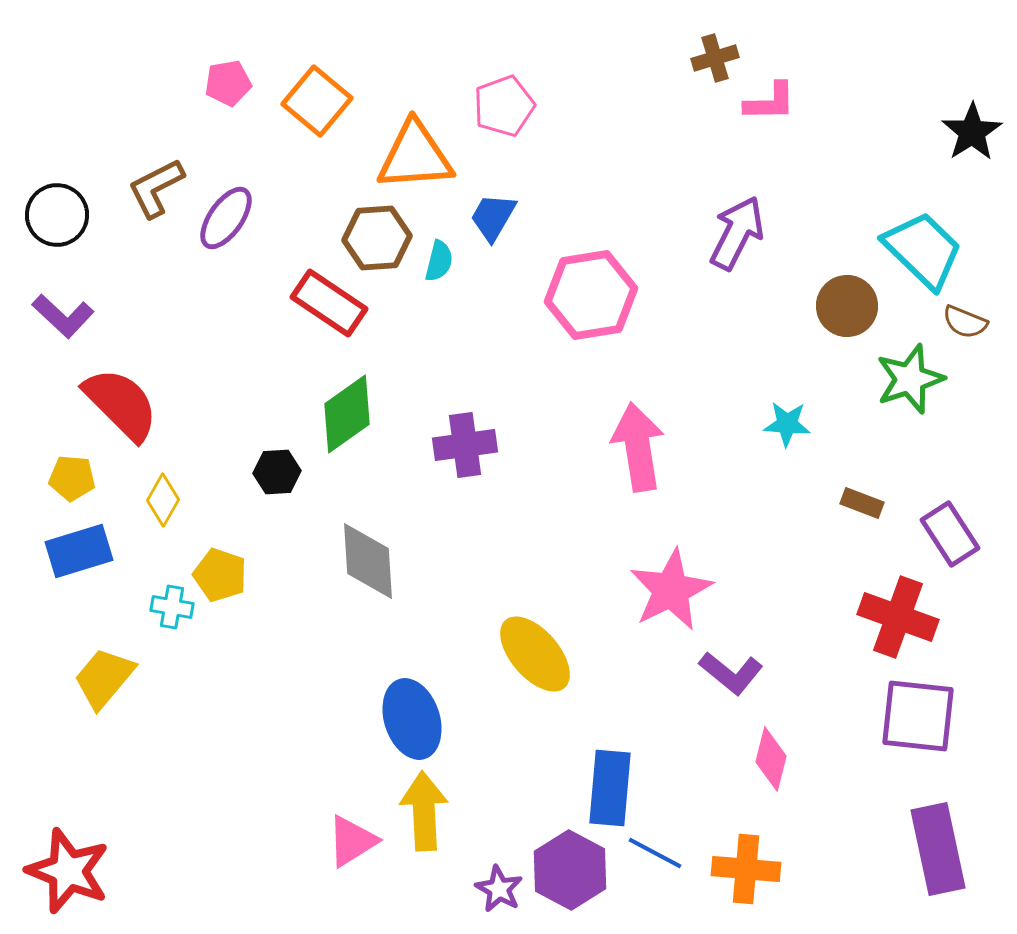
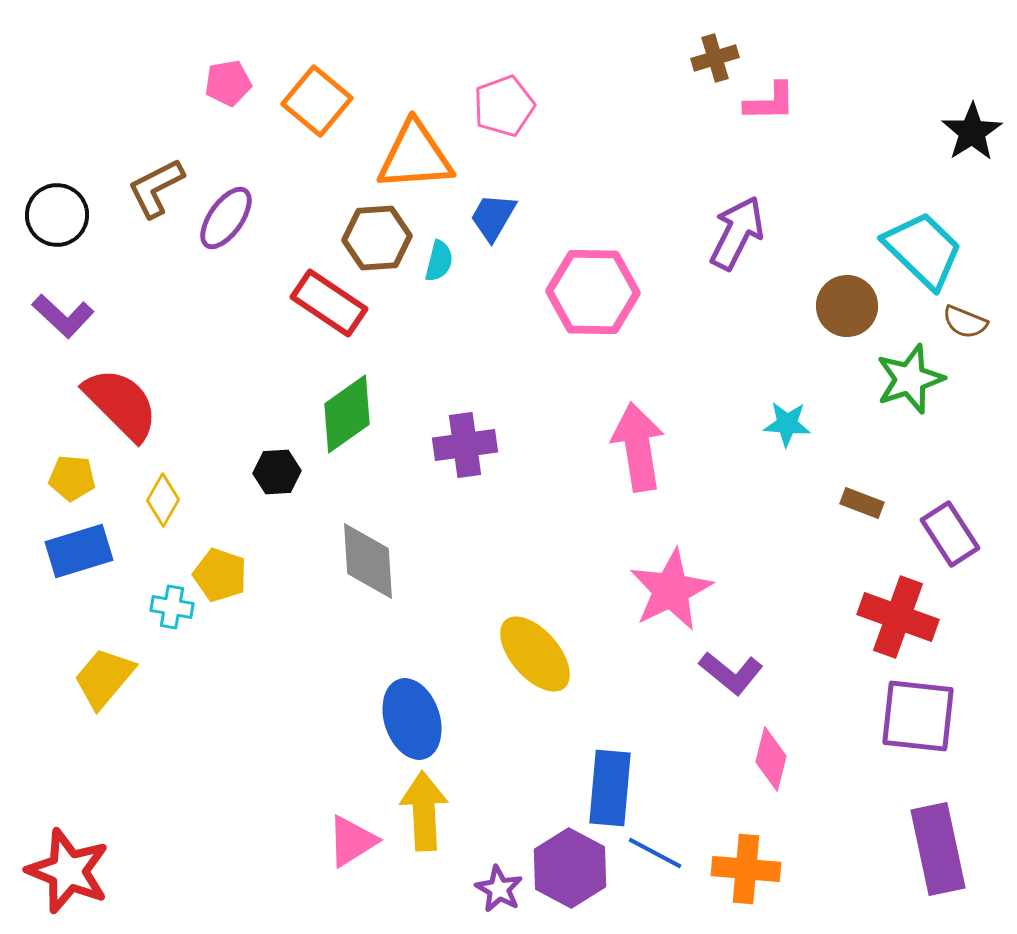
pink hexagon at (591, 295): moved 2 px right, 3 px up; rotated 10 degrees clockwise
purple hexagon at (570, 870): moved 2 px up
